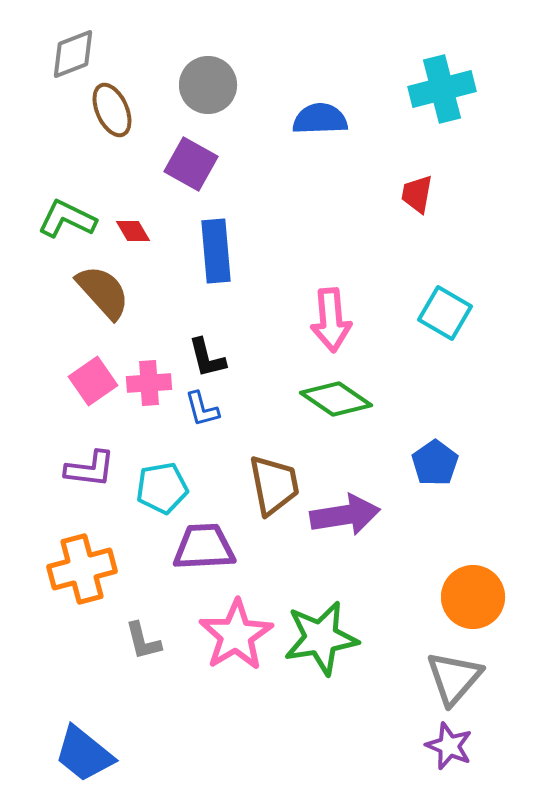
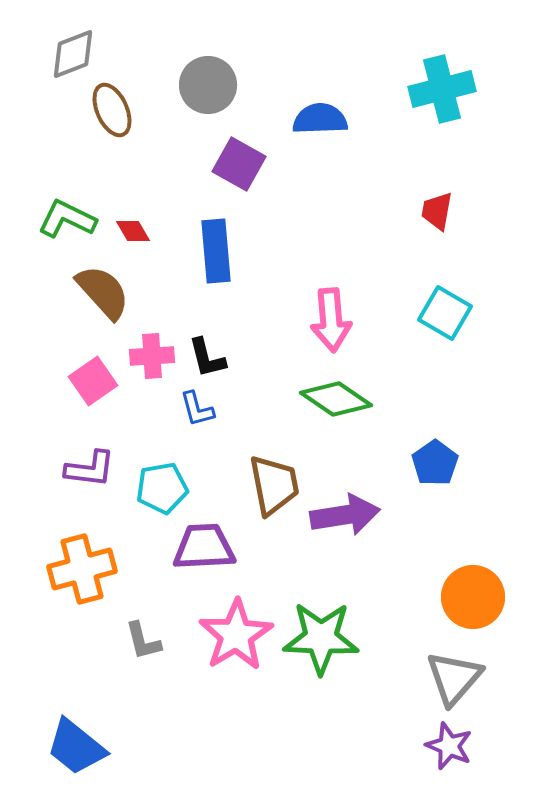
purple square: moved 48 px right
red trapezoid: moved 20 px right, 17 px down
pink cross: moved 3 px right, 27 px up
blue L-shape: moved 5 px left
green star: rotated 12 degrees clockwise
blue trapezoid: moved 8 px left, 7 px up
